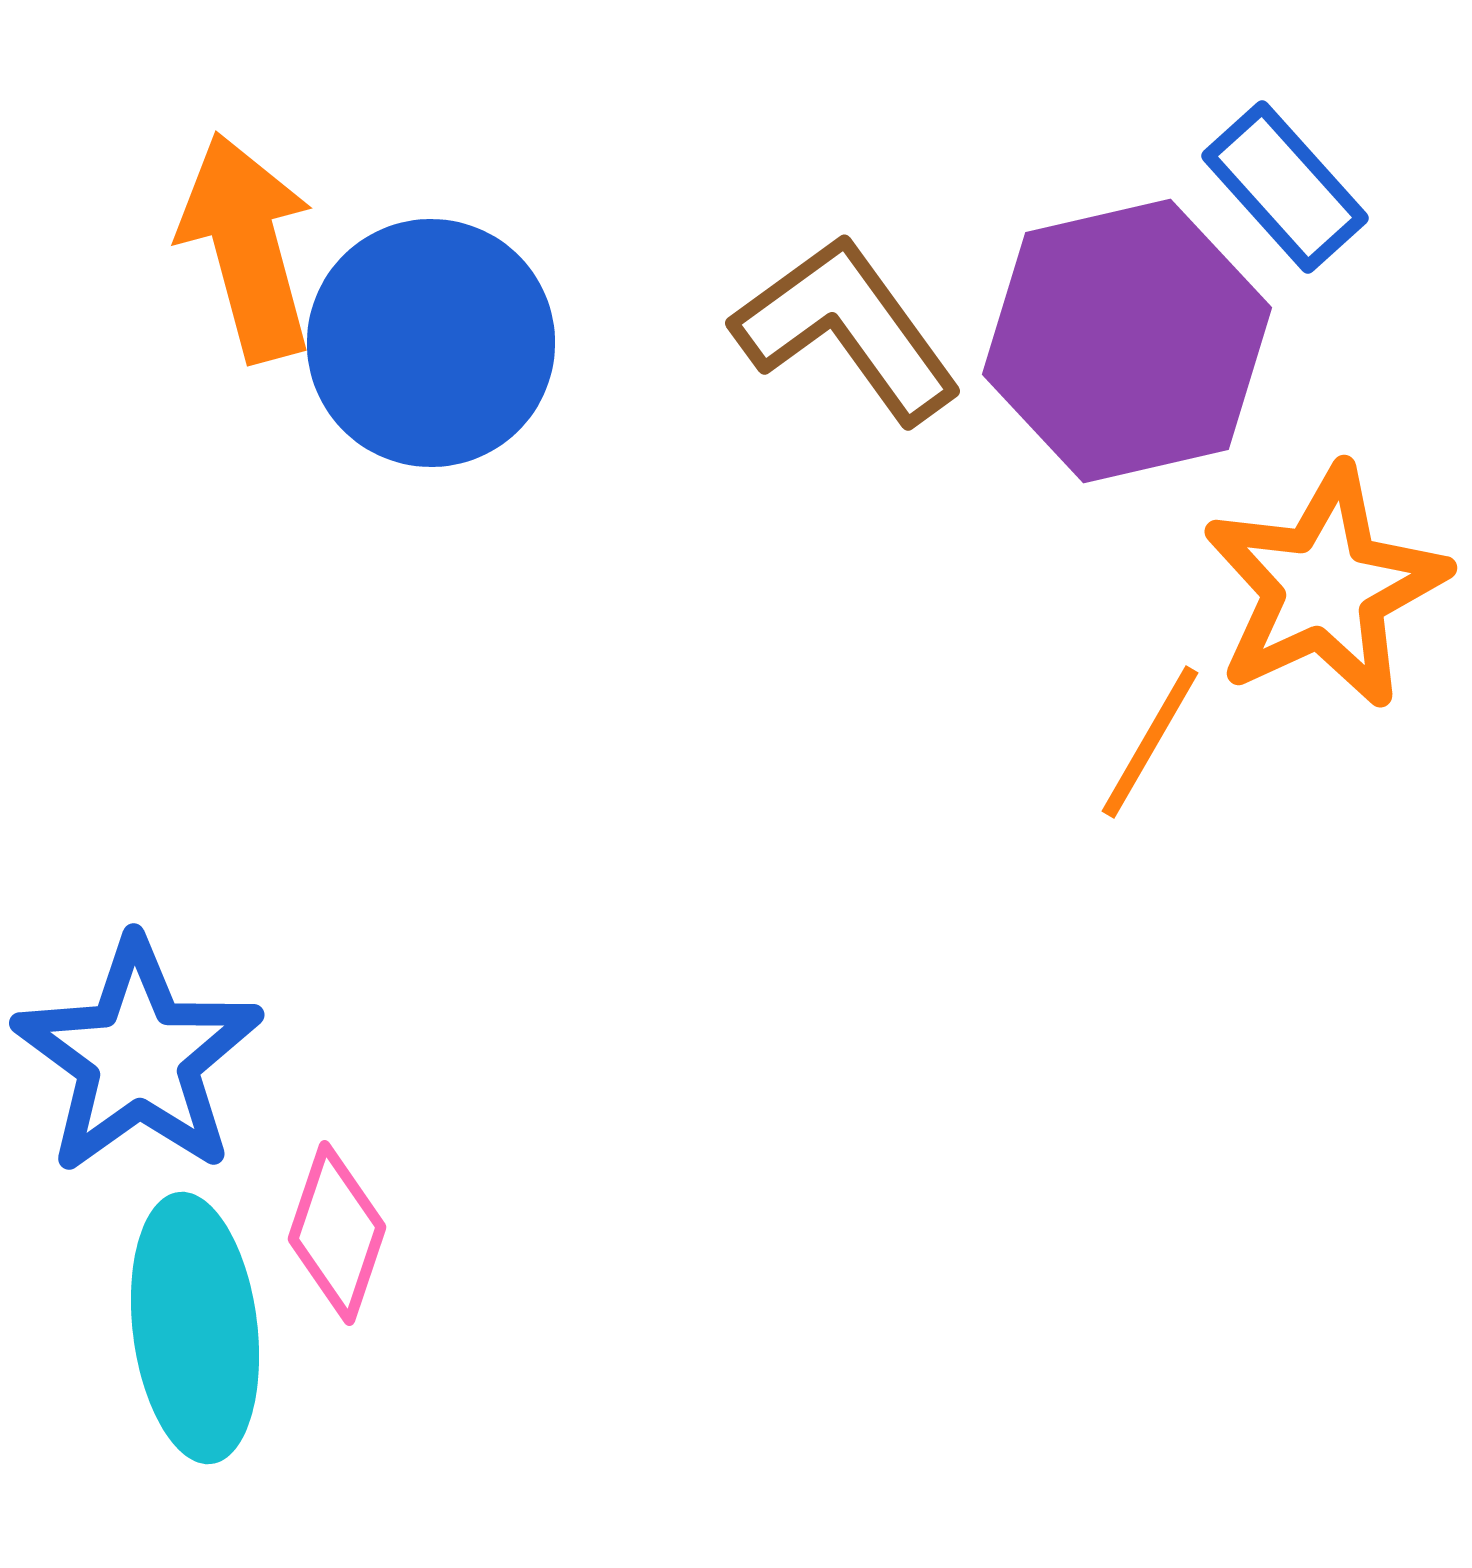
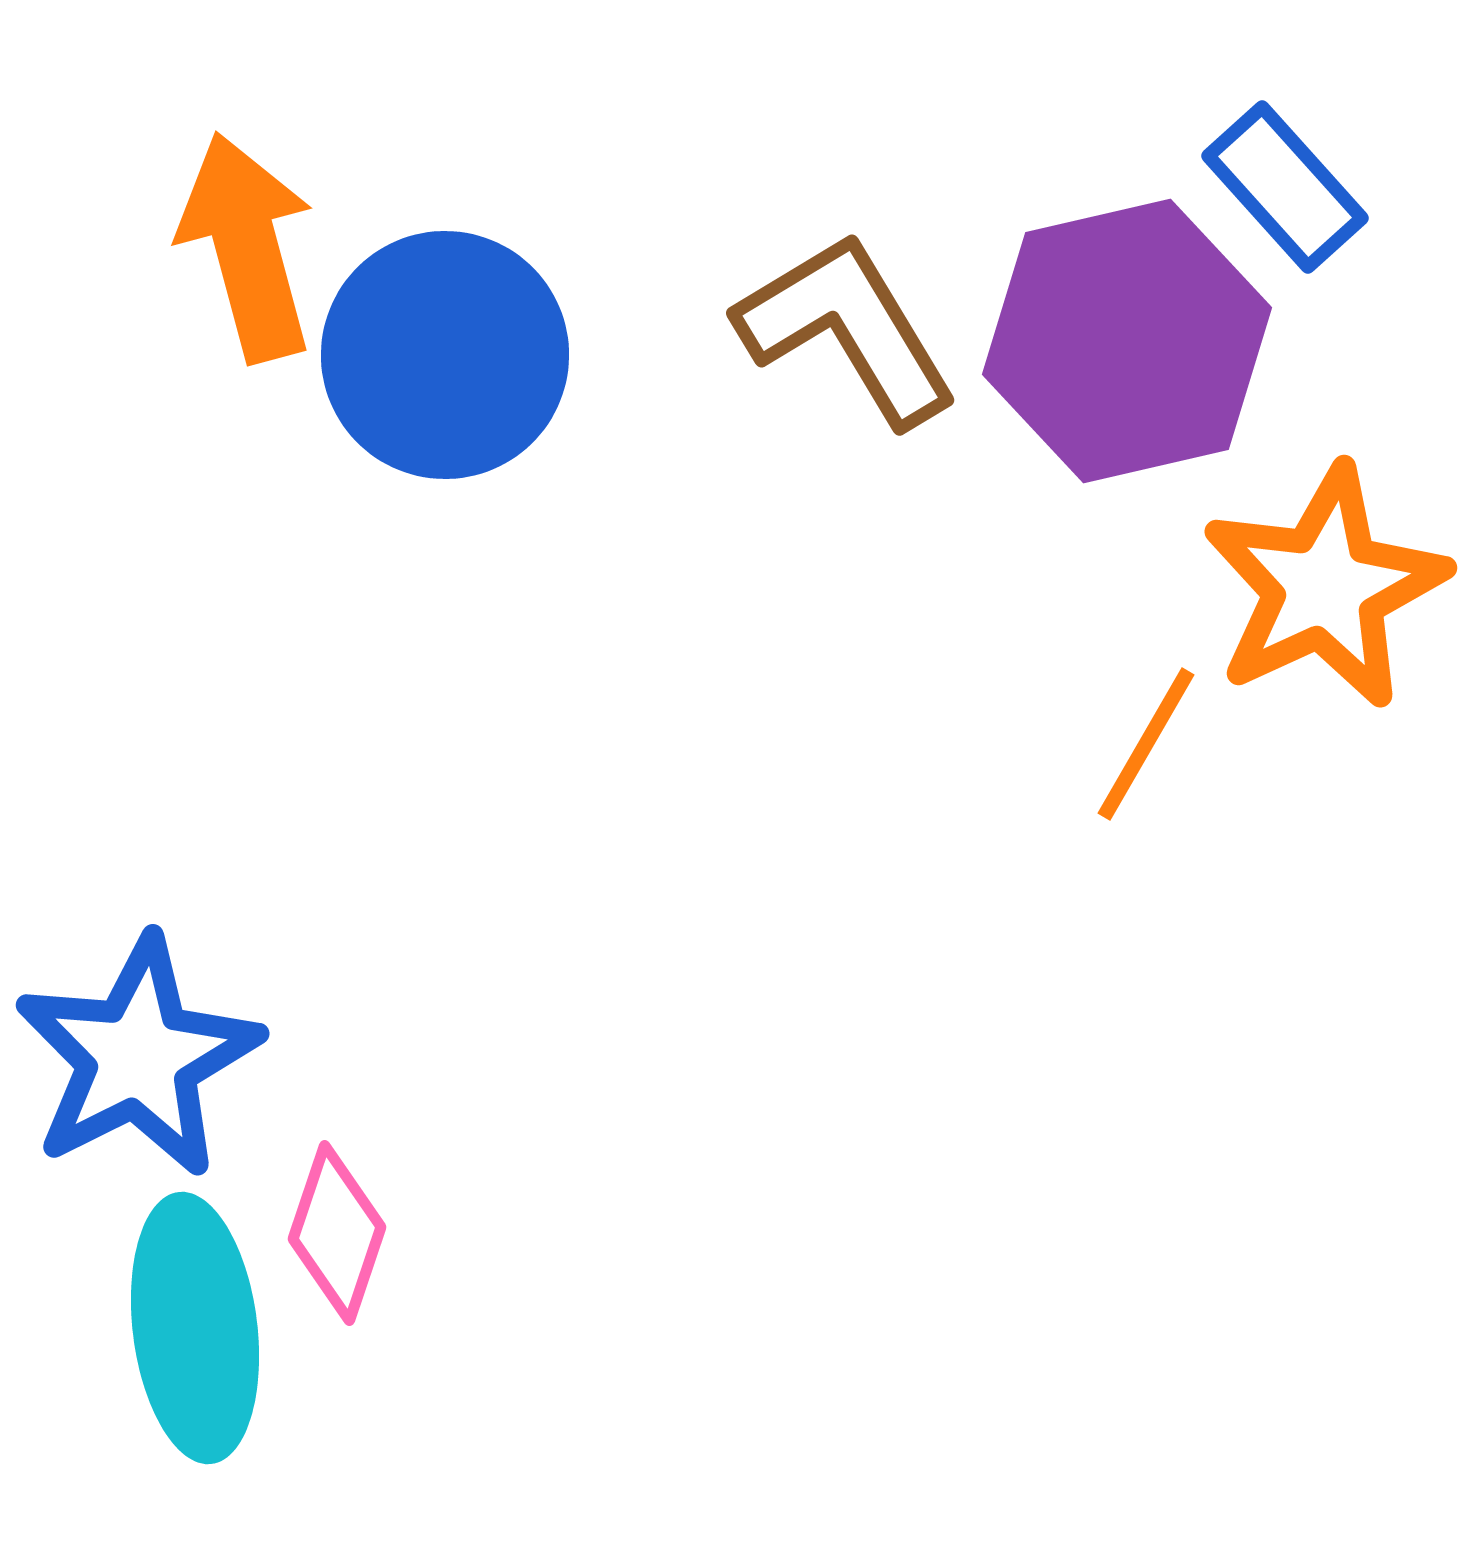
brown L-shape: rotated 5 degrees clockwise
blue circle: moved 14 px right, 12 px down
orange line: moved 4 px left, 2 px down
blue star: rotated 9 degrees clockwise
